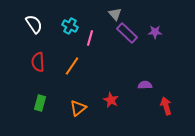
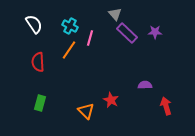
orange line: moved 3 px left, 16 px up
orange triangle: moved 8 px right, 3 px down; rotated 36 degrees counterclockwise
